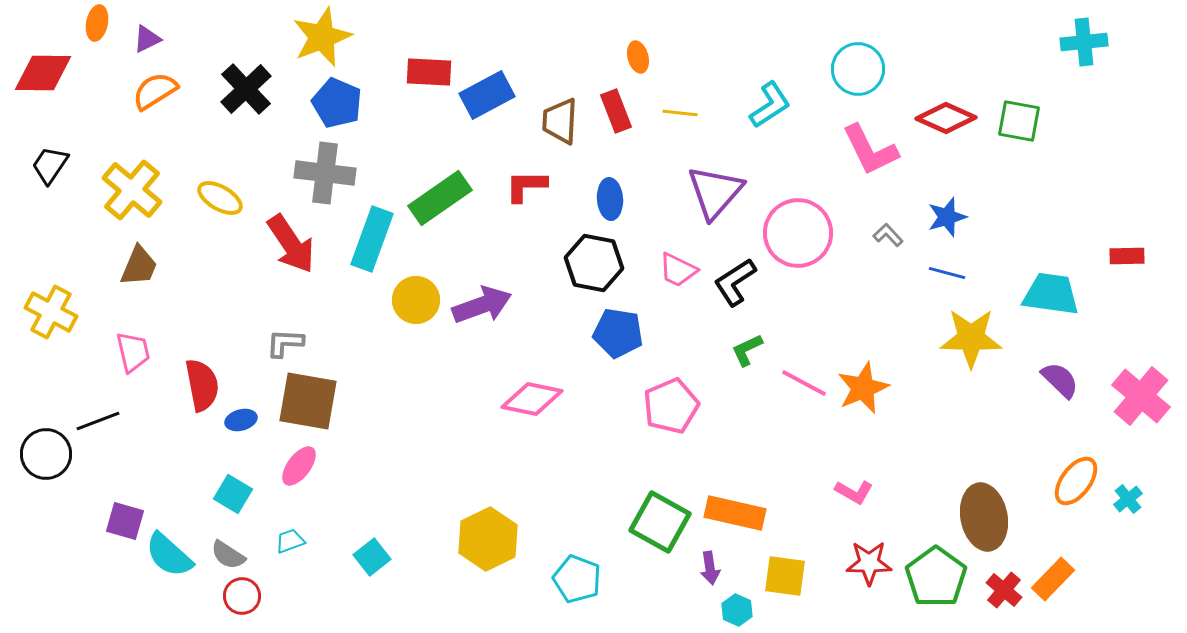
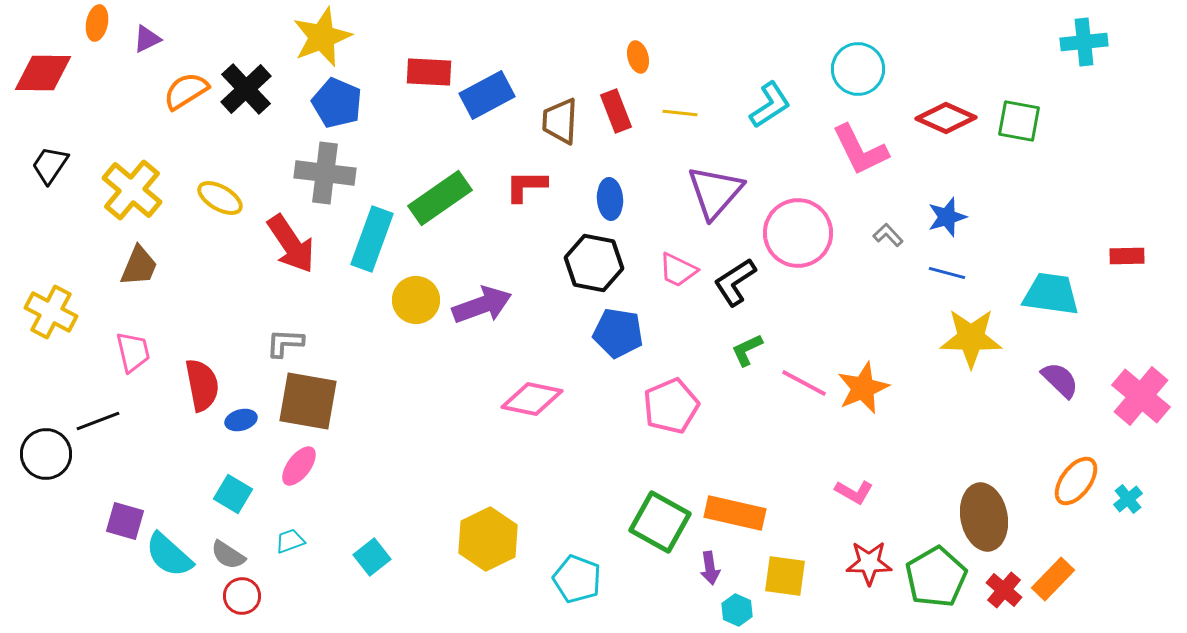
orange semicircle at (155, 91): moved 31 px right
pink L-shape at (870, 150): moved 10 px left
green pentagon at (936, 577): rotated 6 degrees clockwise
